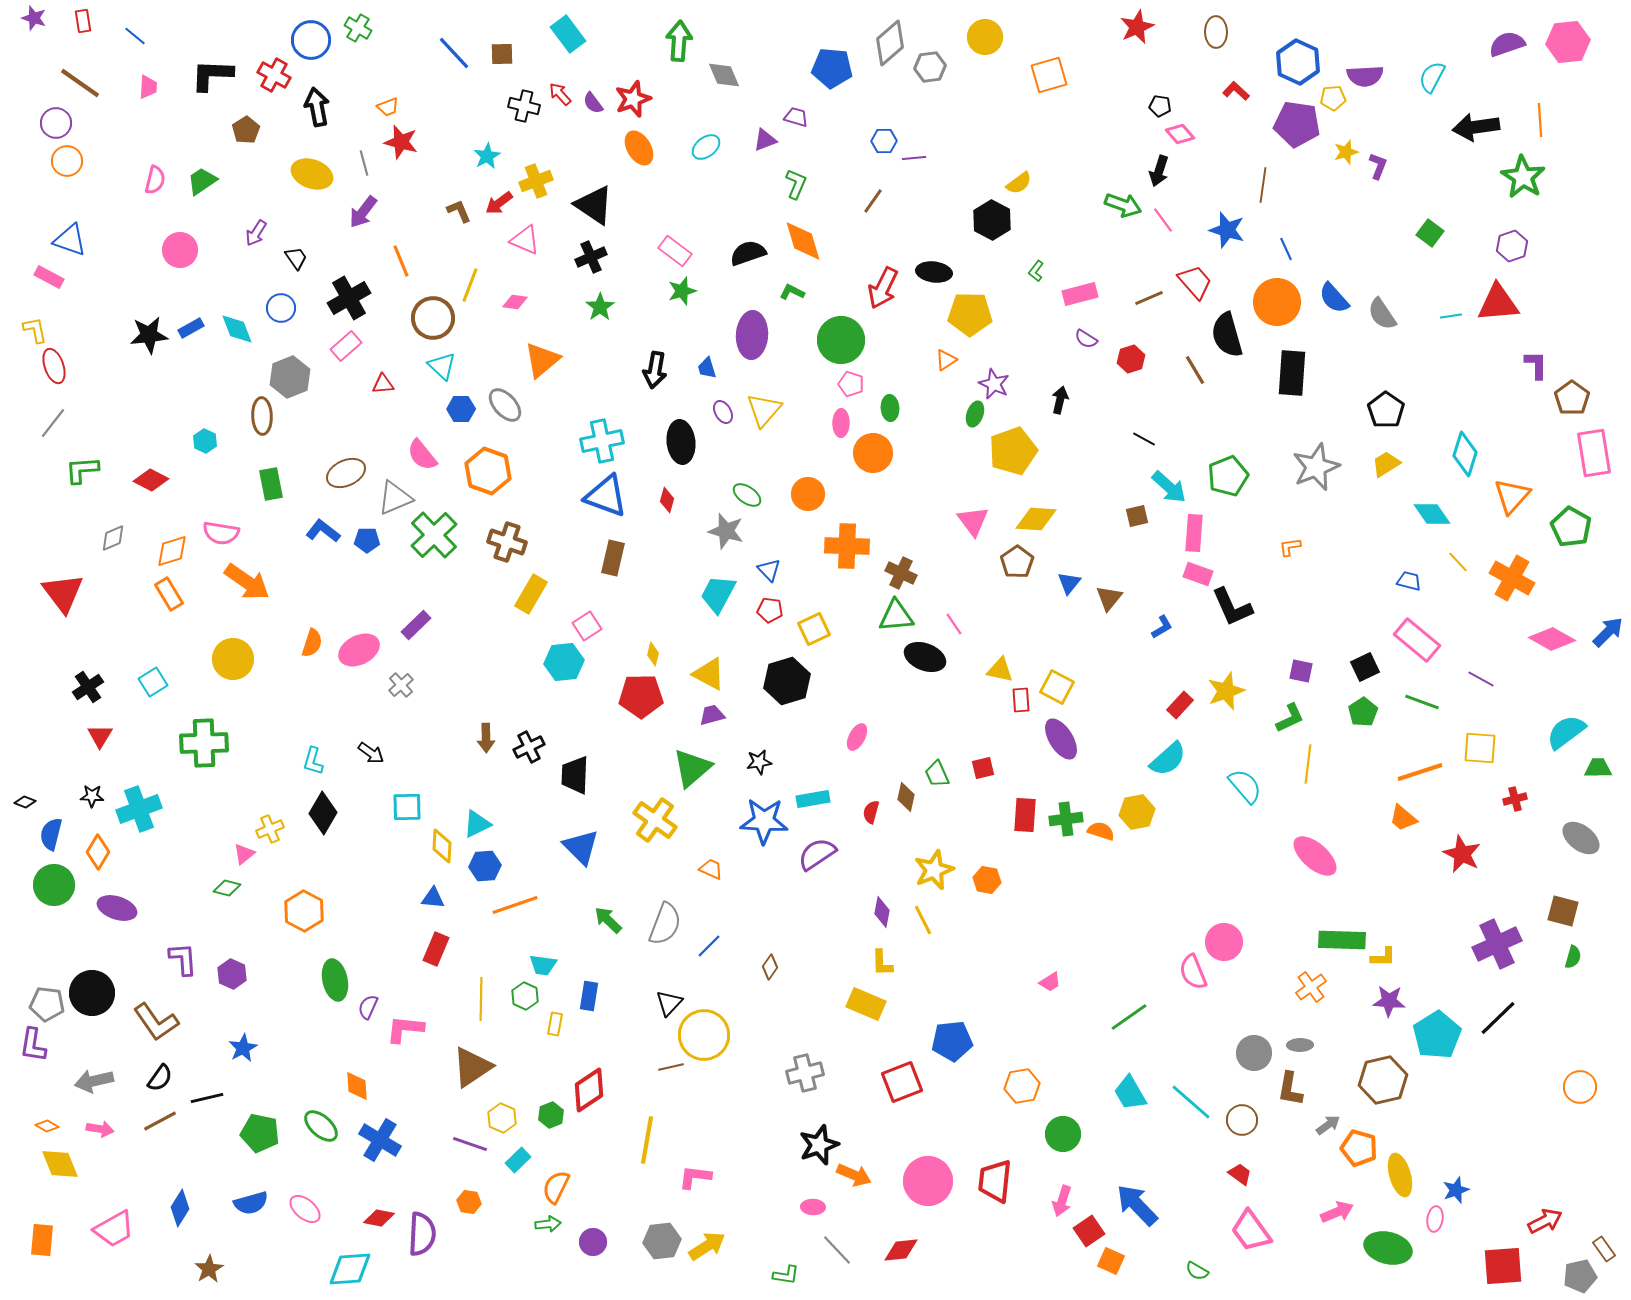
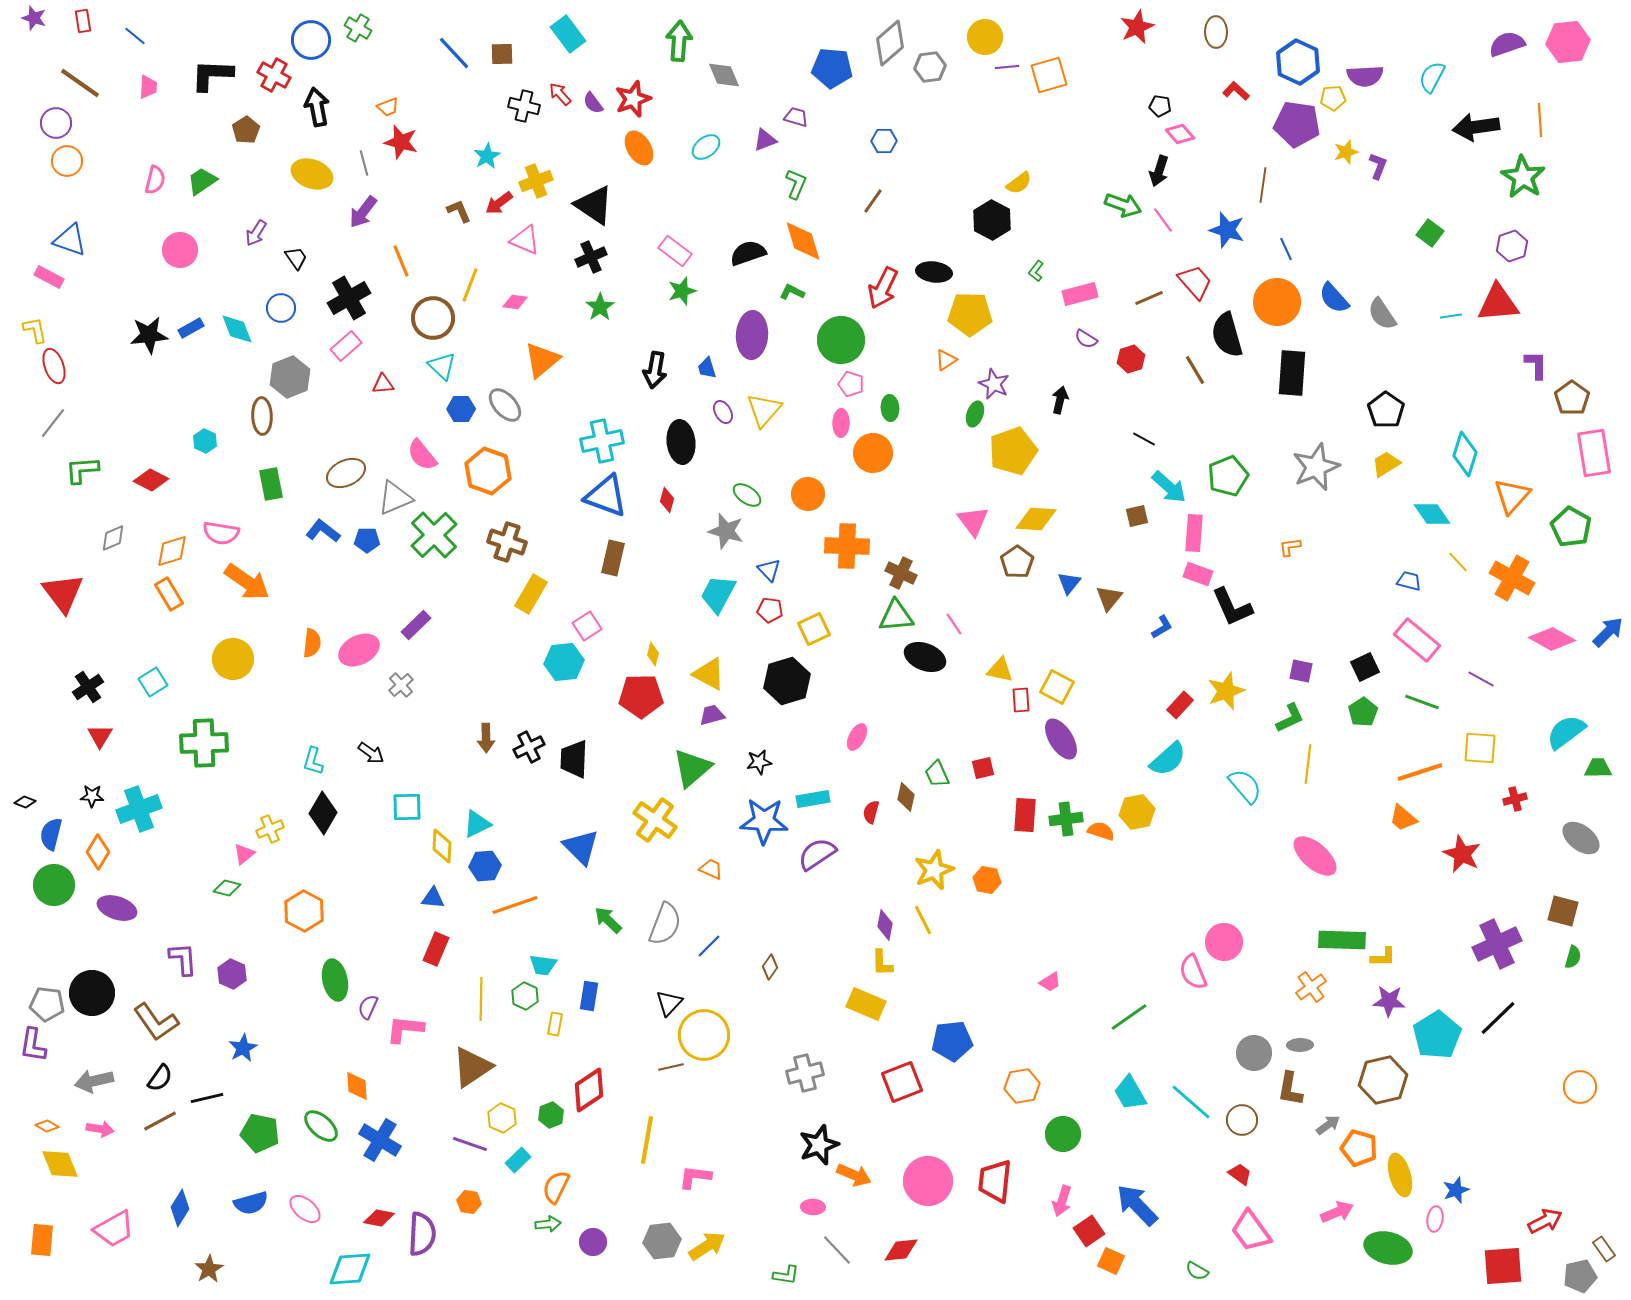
purple line at (914, 158): moved 93 px right, 91 px up
orange semicircle at (312, 643): rotated 12 degrees counterclockwise
black trapezoid at (575, 775): moved 1 px left, 16 px up
purple diamond at (882, 912): moved 3 px right, 13 px down
